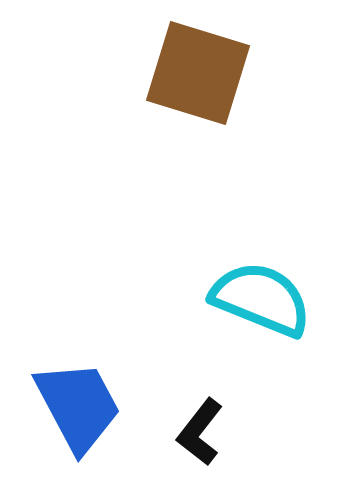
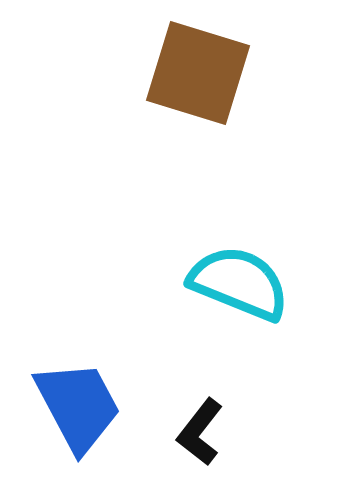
cyan semicircle: moved 22 px left, 16 px up
